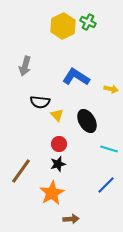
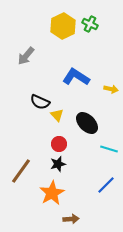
green cross: moved 2 px right, 2 px down
gray arrow: moved 1 px right, 10 px up; rotated 24 degrees clockwise
black semicircle: rotated 18 degrees clockwise
black ellipse: moved 2 px down; rotated 15 degrees counterclockwise
